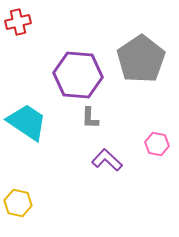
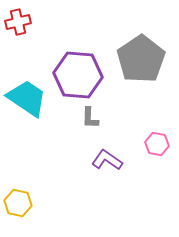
cyan trapezoid: moved 24 px up
purple L-shape: rotated 8 degrees counterclockwise
